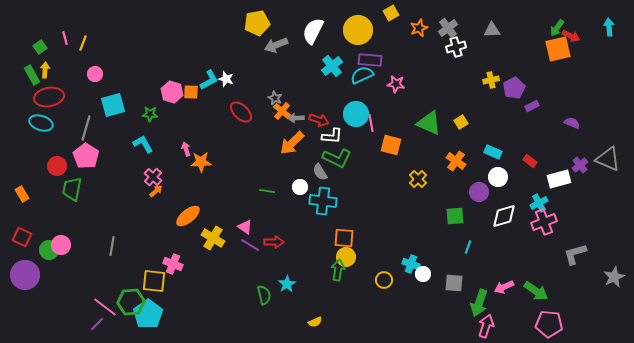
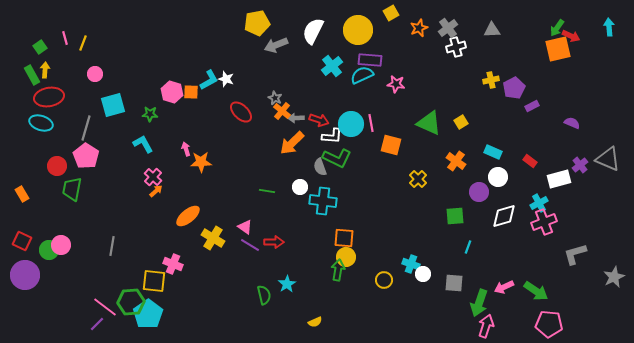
cyan circle at (356, 114): moved 5 px left, 10 px down
gray semicircle at (320, 172): moved 5 px up; rotated 12 degrees clockwise
red square at (22, 237): moved 4 px down
